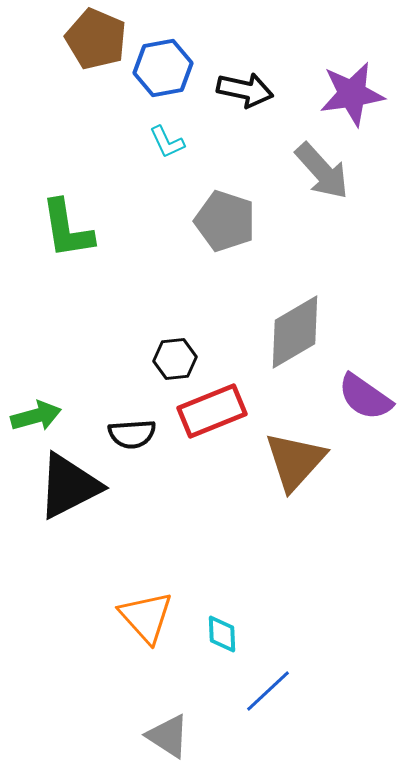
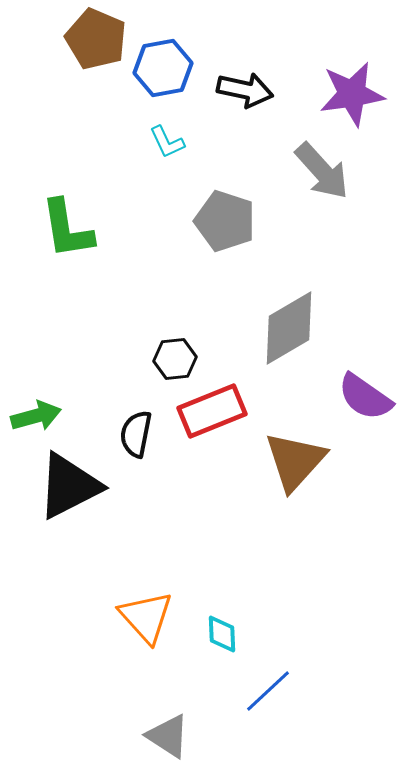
gray diamond: moved 6 px left, 4 px up
black semicircle: moved 4 px right; rotated 105 degrees clockwise
